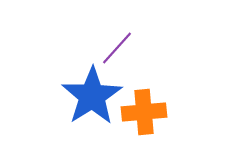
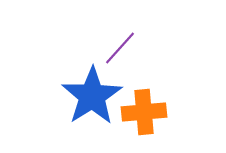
purple line: moved 3 px right
